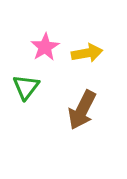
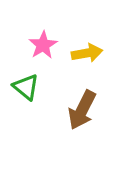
pink star: moved 2 px left, 2 px up
green triangle: rotated 28 degrees counterclockwise
